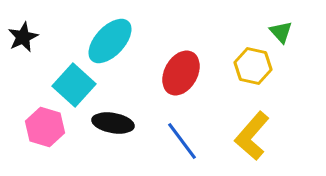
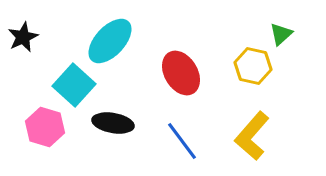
green triangle: moved 2 px down; rotated 30 degrees clockwise
red ellipse: rotated 60 degrees counterclockwise
